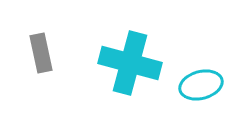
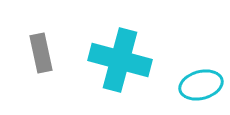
cyan cross: moved 10 px left, 3 px up
